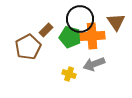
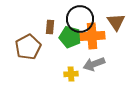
brown rectangle: moved 4 px right, 3 px up; rotated 40 degrees counterclockwise
yellow cross: moved 2 px right; rotated 24 degrees counterclockwise
